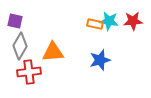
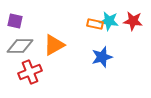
red star: rotated 12 degrees clockwise
gray diamond: rotated 60 degrees clockwise
orange triangle: moved 1 px right, 7 px up; rotated 25 degrees counterclockwise
blue star: moved 2 px right, 3 px up
red cross: moved 1 px right; rotated 15 degrees counterclockwise
